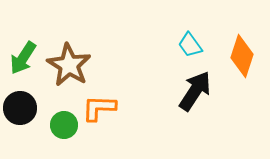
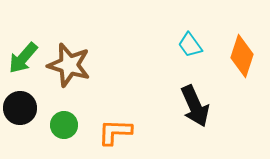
green arrow: rotated 8 degrees clockwise
brown star: rotated 15 degrees counterclockwise
black arrow: moved 15 px down; rotated 123 degrees clockwise
orange L-shape: moved 16 px right, 24 px down
